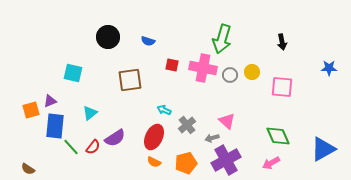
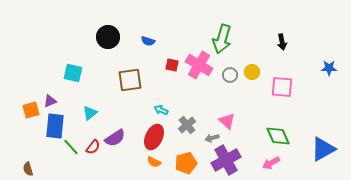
pink cross: moved 4 px left, 3 px up; rotated 20 degrees clockwise
cyan arrow: moved 3 px left
brown semicircle: rotated 40 degrees clockwise
